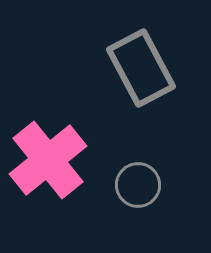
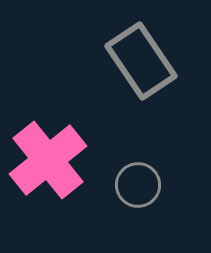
gray rectangle: moved 7 px up; rotated 6 degrees counterclockwise
